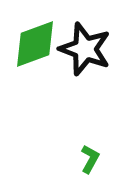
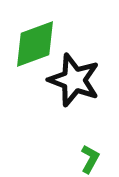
black star: moved 11 px left, 31 px down
